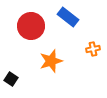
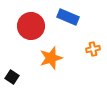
blue rectangle: rotated 15 degrees counterclockwise
orange star: moved 3 px up
black square: moved 1 px right, 2 px up
